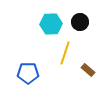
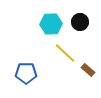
yellow line: rotated 65 degrees counterclockwise
blue pentagon: moved 2 px left
